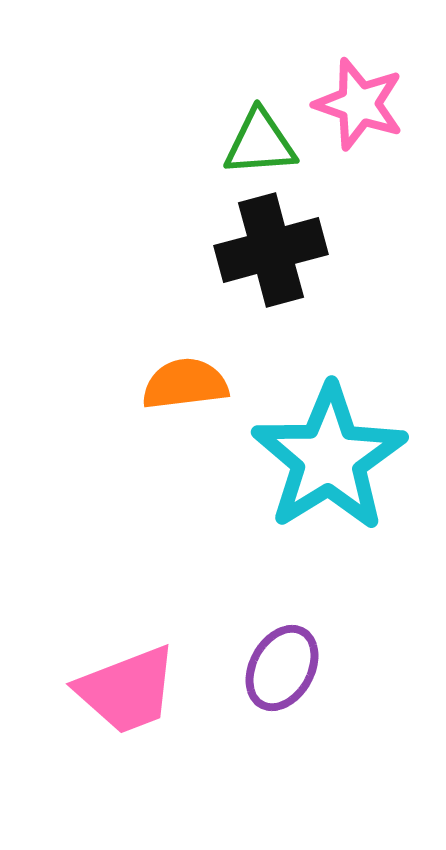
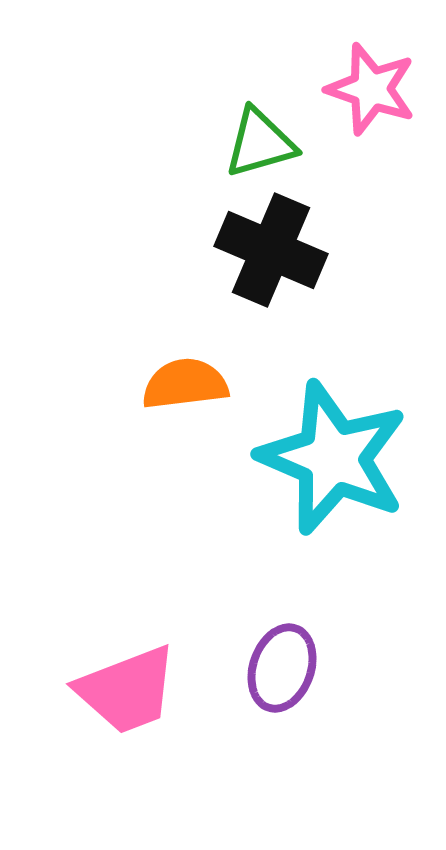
pink star: moved 12 px right, 15 px up
green triangle: rotated 12 degrees counterclockwise
black cross: rotated 38 degrees clockwise
cyan star: moved 4 px right; rotated 17 degrees counterclockwise
purple ellipse: rotated 10 degrees counterclockwise
